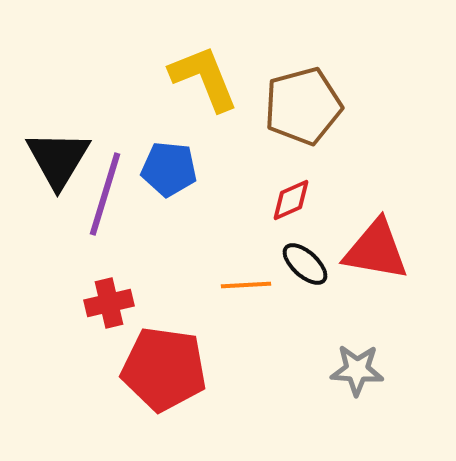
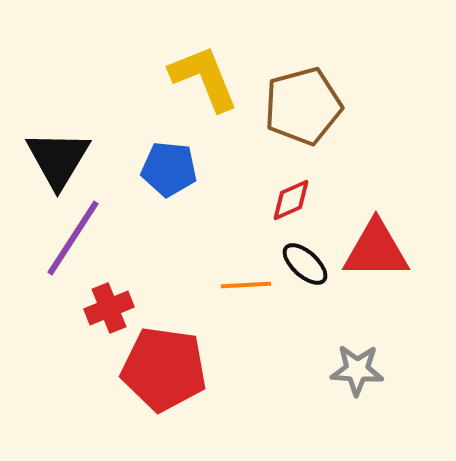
purple line: moved 32 px left, 44 px down; rotated 16 degrees clockwise
red triangle: rotated 10 degrees counterclockwise
red cross: moved 5 px down; rotated 9 degrees counterclockwise
